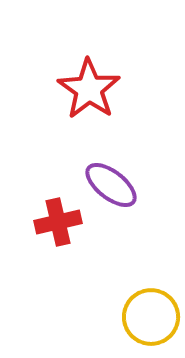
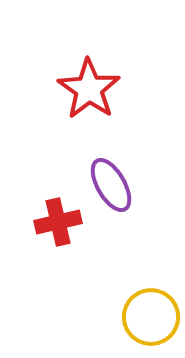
purple ellipse: rotated 22 degrees clockwise
